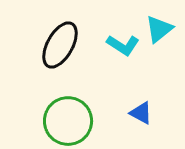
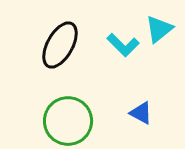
cyan L-shape: rotated 12 degrees clockwise
